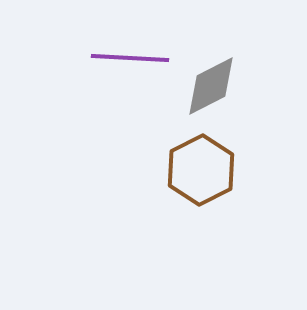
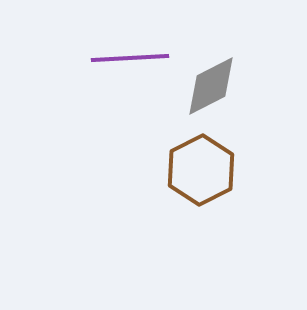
purple line: rotated 6 degrees counterclockwise
